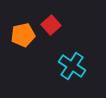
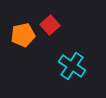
red square: moved 1 px left
